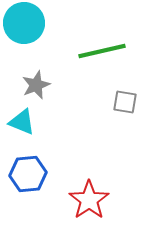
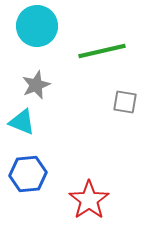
cyan circle: moved 13 px right, 3 px down
